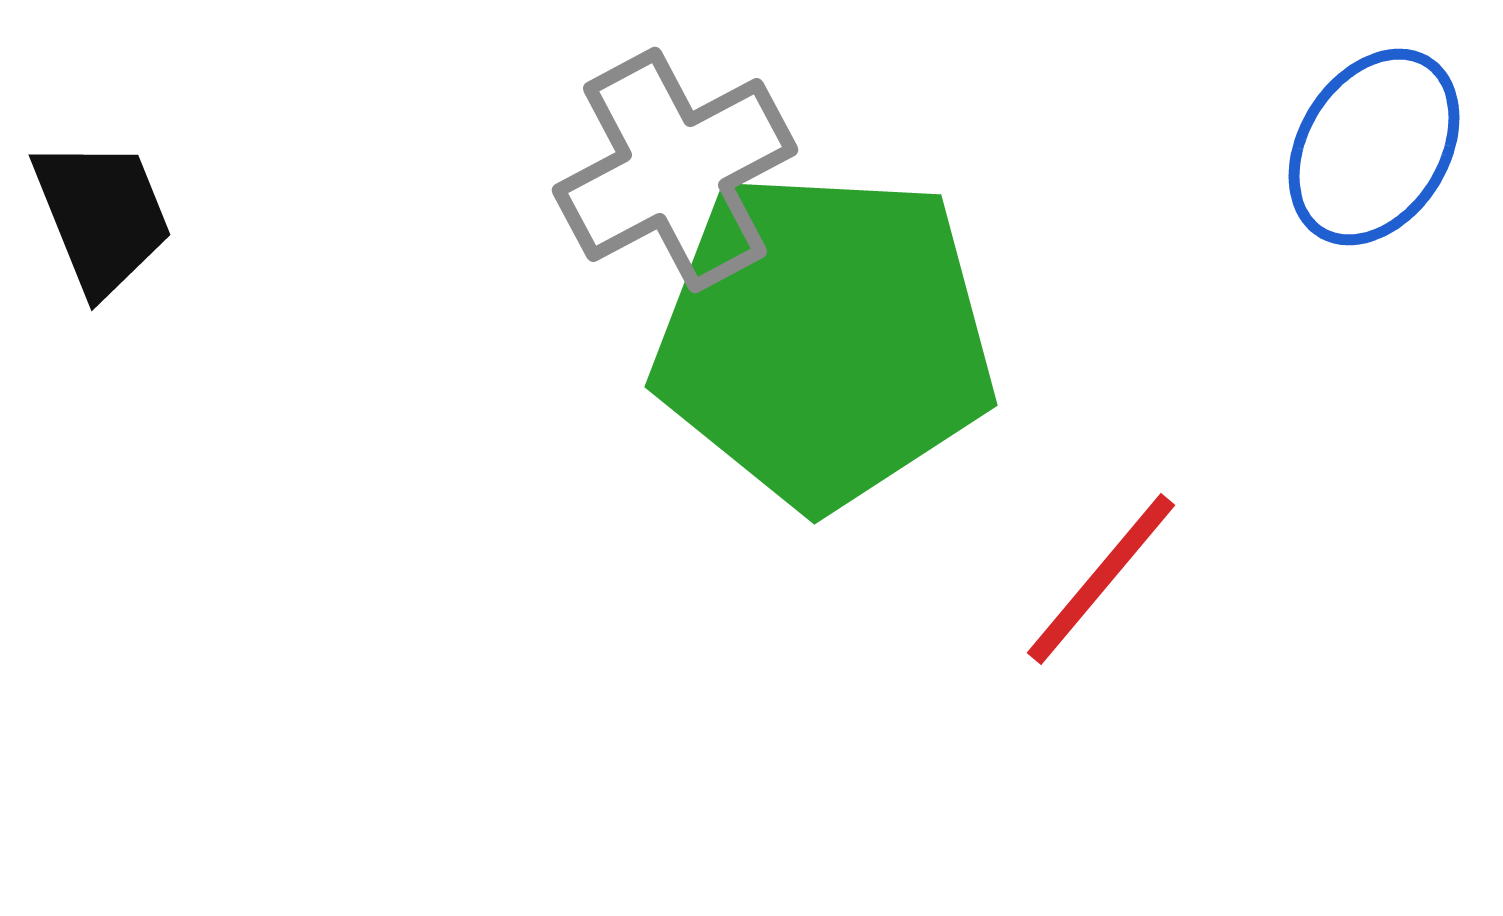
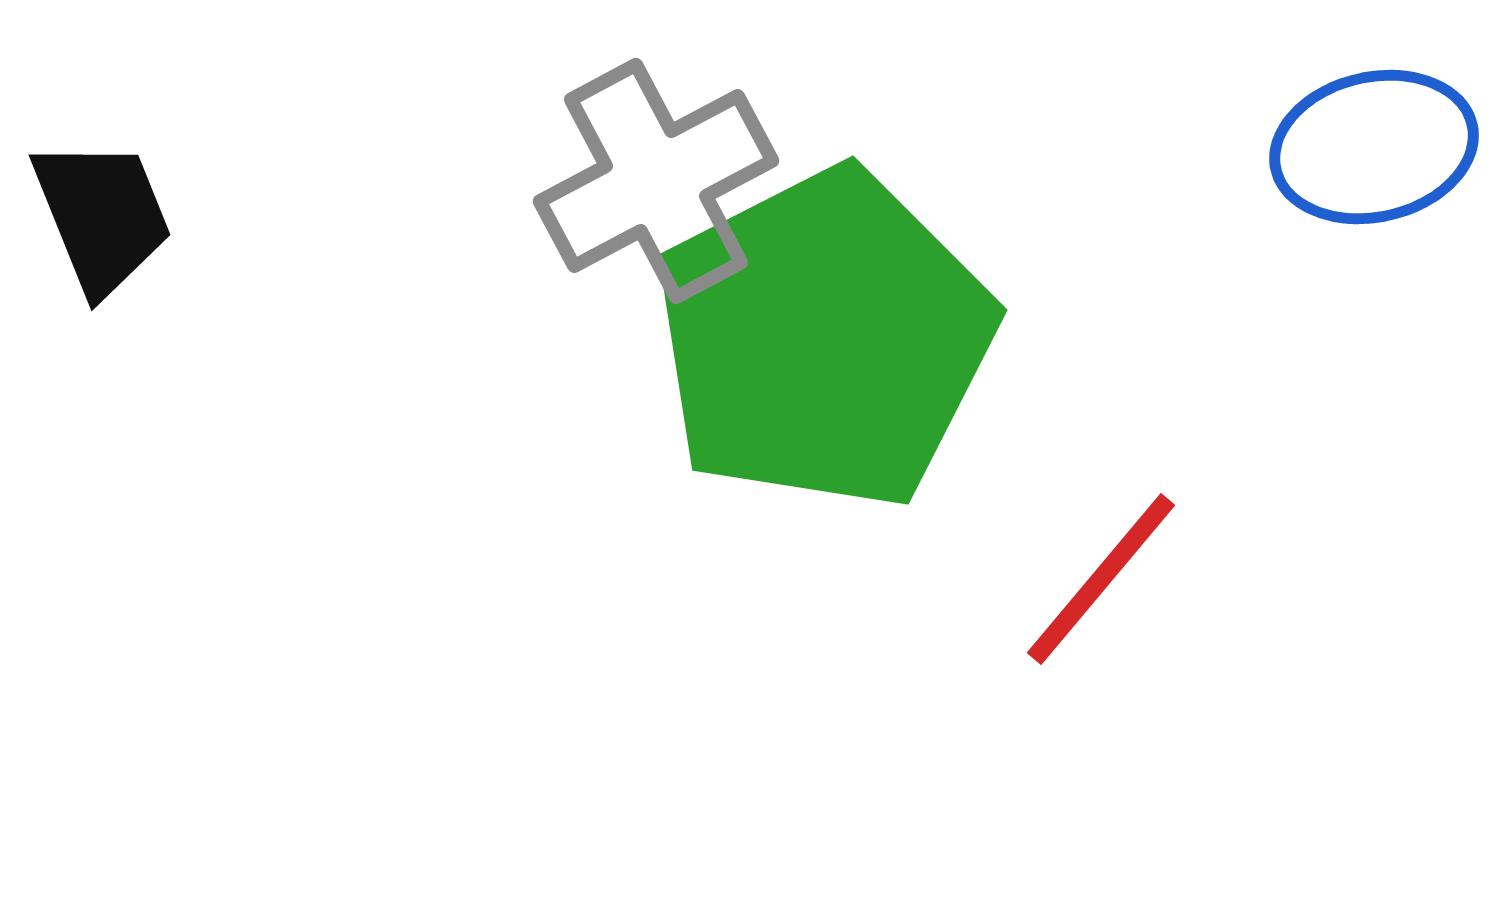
blue ellipse: rotated 45 degrees clockwise
gray cross: moved 19 px left, 11 px down
green pentagon: rotated 30 degrees counterclockwise
